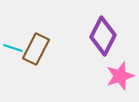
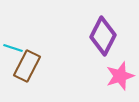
brown rectangle: moved 9 px left, 17 px down
